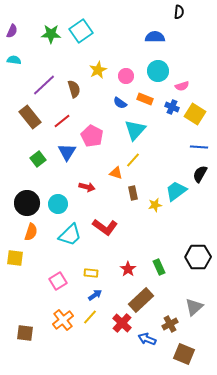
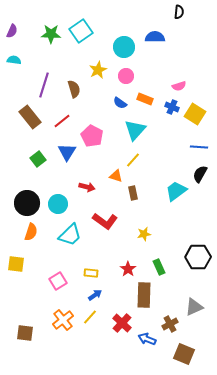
cyan circle at (158, 71): moved 34 px left, 24 px up
purple line at (44, 85): rotated 30 degrees counterclockwise
pink semicircle at (182, 86): moved 3 px left
orange triangle at (116, 173): moved 3 px down
yellow star at (155, 205): moved 11 px left, 29 px down
red L-shape at (105, 227): moved 6 px up
yellow square at (15, 258): moved 1 px right, 6 px down
brown rectangle at (141, 300): moved 3 px right, 5 px up; rotated 45 degrees counterclockwise
gray triangle at (194, 307): rotated 18 degrees clockwise
